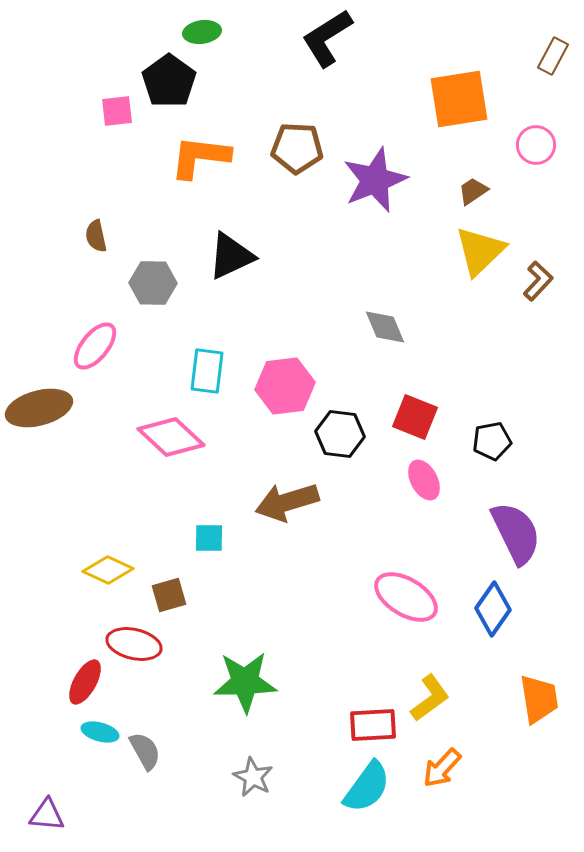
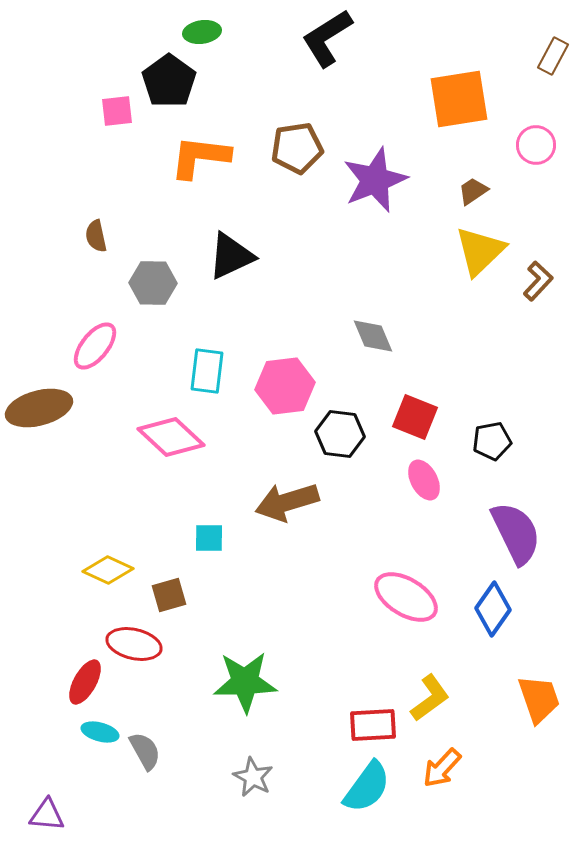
brown pentagon at (297, 148): rotated 12 degrees counterclockwise
gray diamond at (385, 327): moved 12 px left, 9 px down
orange trapezoid at (539, 699): rotated 10 degrees counterclockwise
